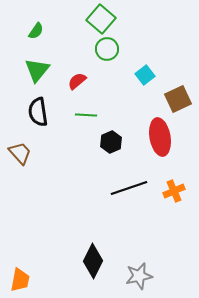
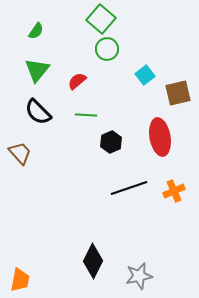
brown square: moved 6 px up; rotated 12 degrees clockwise
black semicircle: rotated 36 degrees counterclockwise
